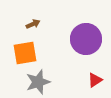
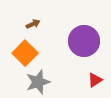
purple circle: moved 2 px left, 2 px down
orange square: rotated 35 degrees counterclockwise
